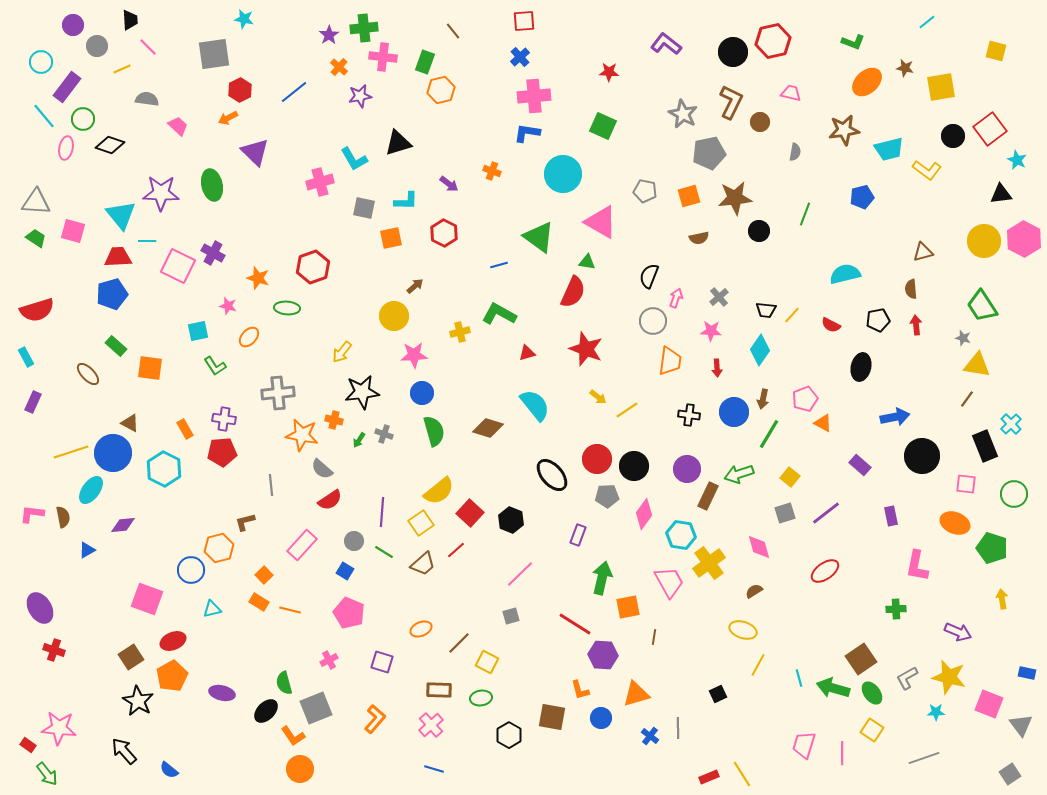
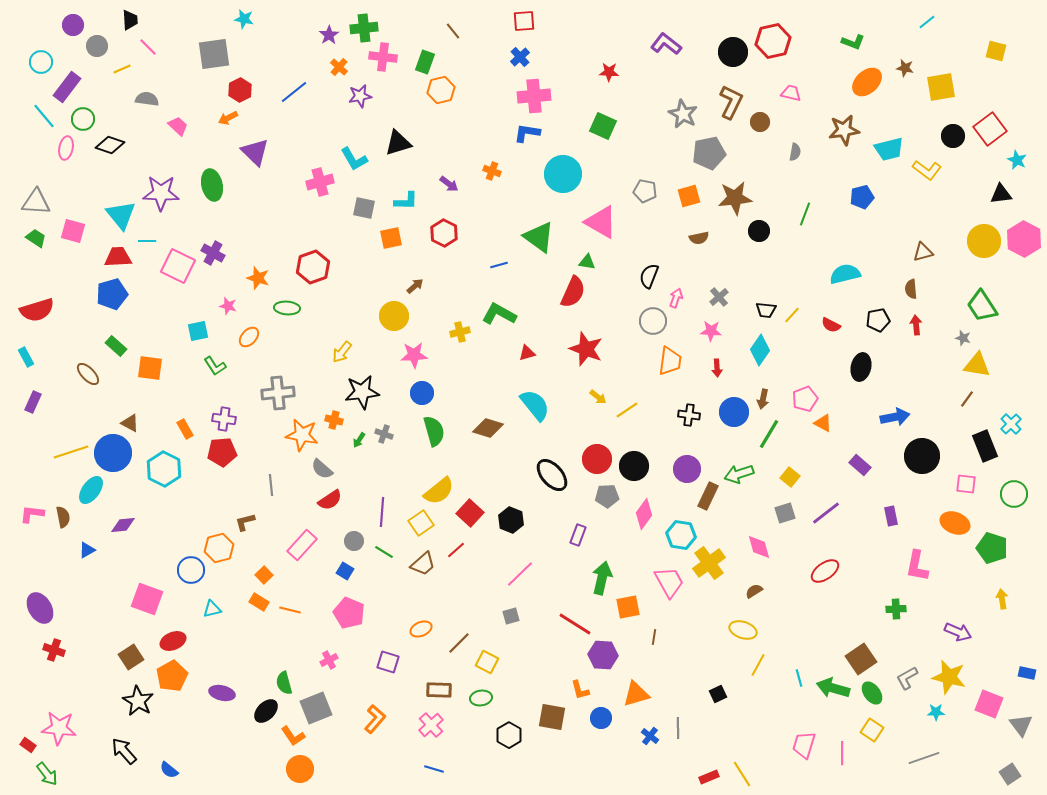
purple square at (382, 662): moved 6 px right
